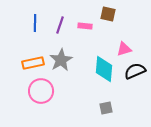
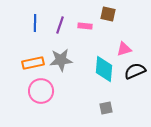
gray star: rotated 25 degrees clockwise
